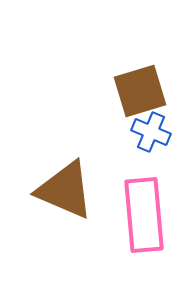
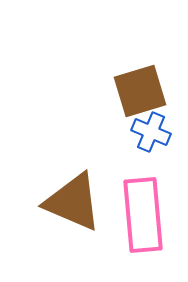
brown triangle: moved 8 px right, 12 px down
pink rectangle: moved 1 px left
